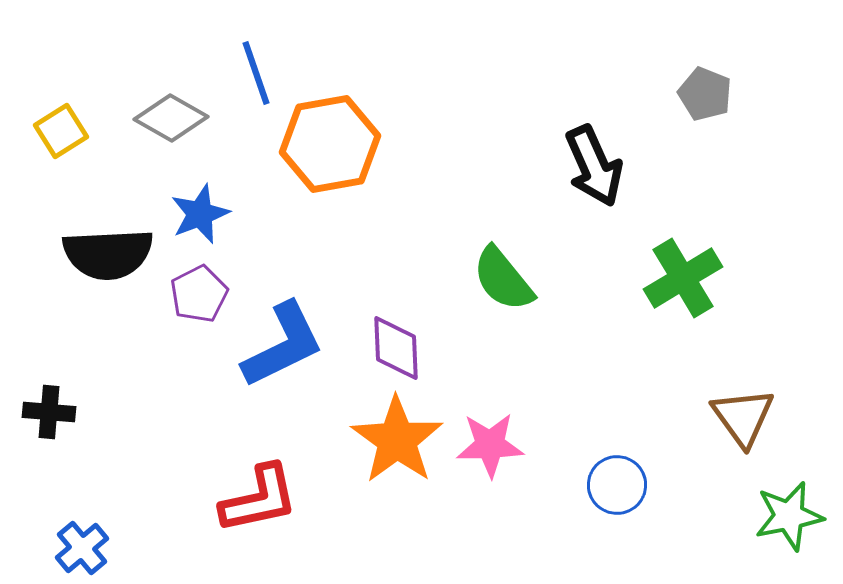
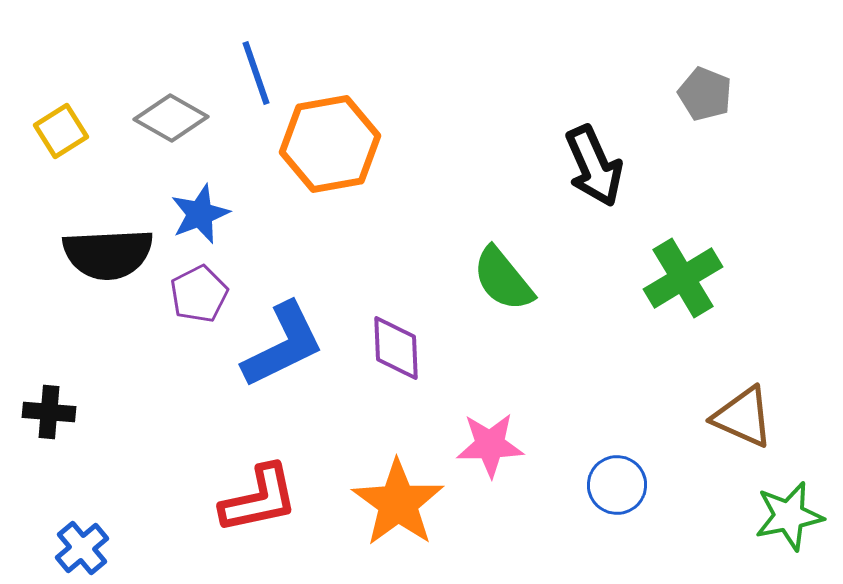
brown triangle: rotated 30 degrees counterclockwise
orange star: moved 1 px right, 63 px down
